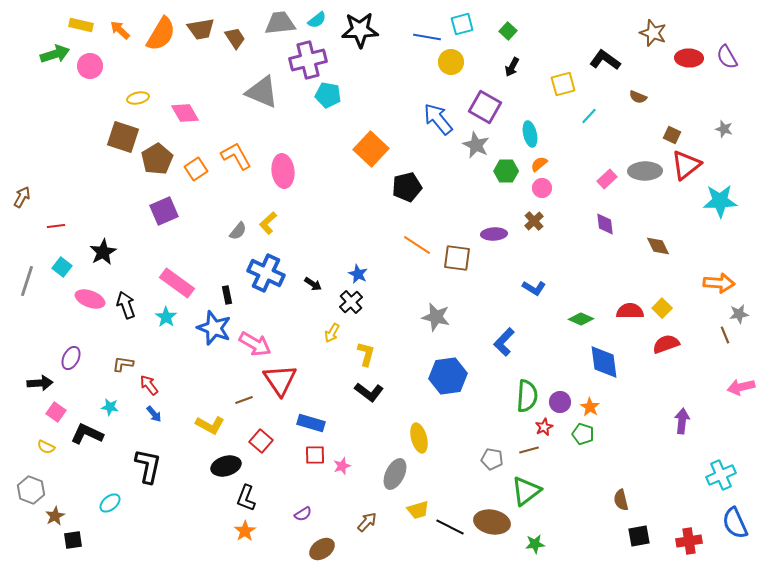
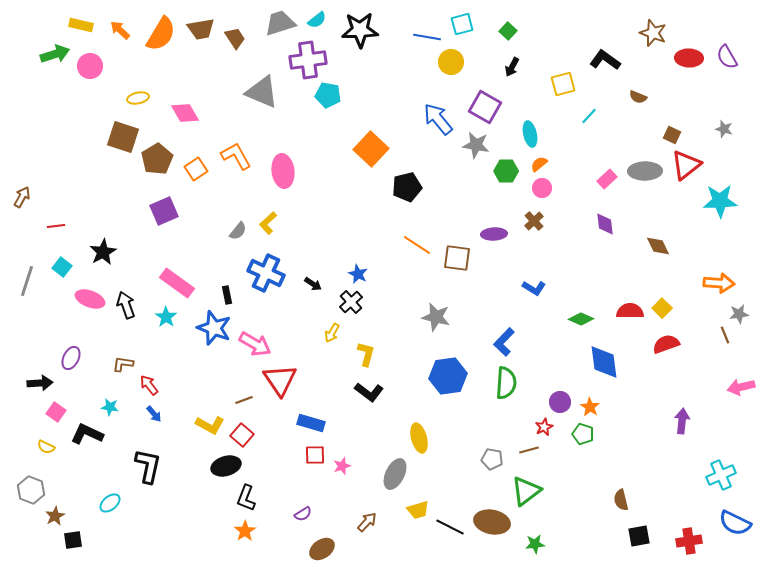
gray trapezoid at (280, 23): rotated 12 degrees counterclockwise
purple cross at (308, 60): rotated 6 degrees clockwise
gray star at (476, 145): rotated 16 degrees counterclockwise
green semicircle at (527, 396): moved 21 px left, 13 px up
red square at (261, 441): moved 19 px left, 6 px up
blue semicircle at (735, 523): rotated 40 degrees counterclockwise
